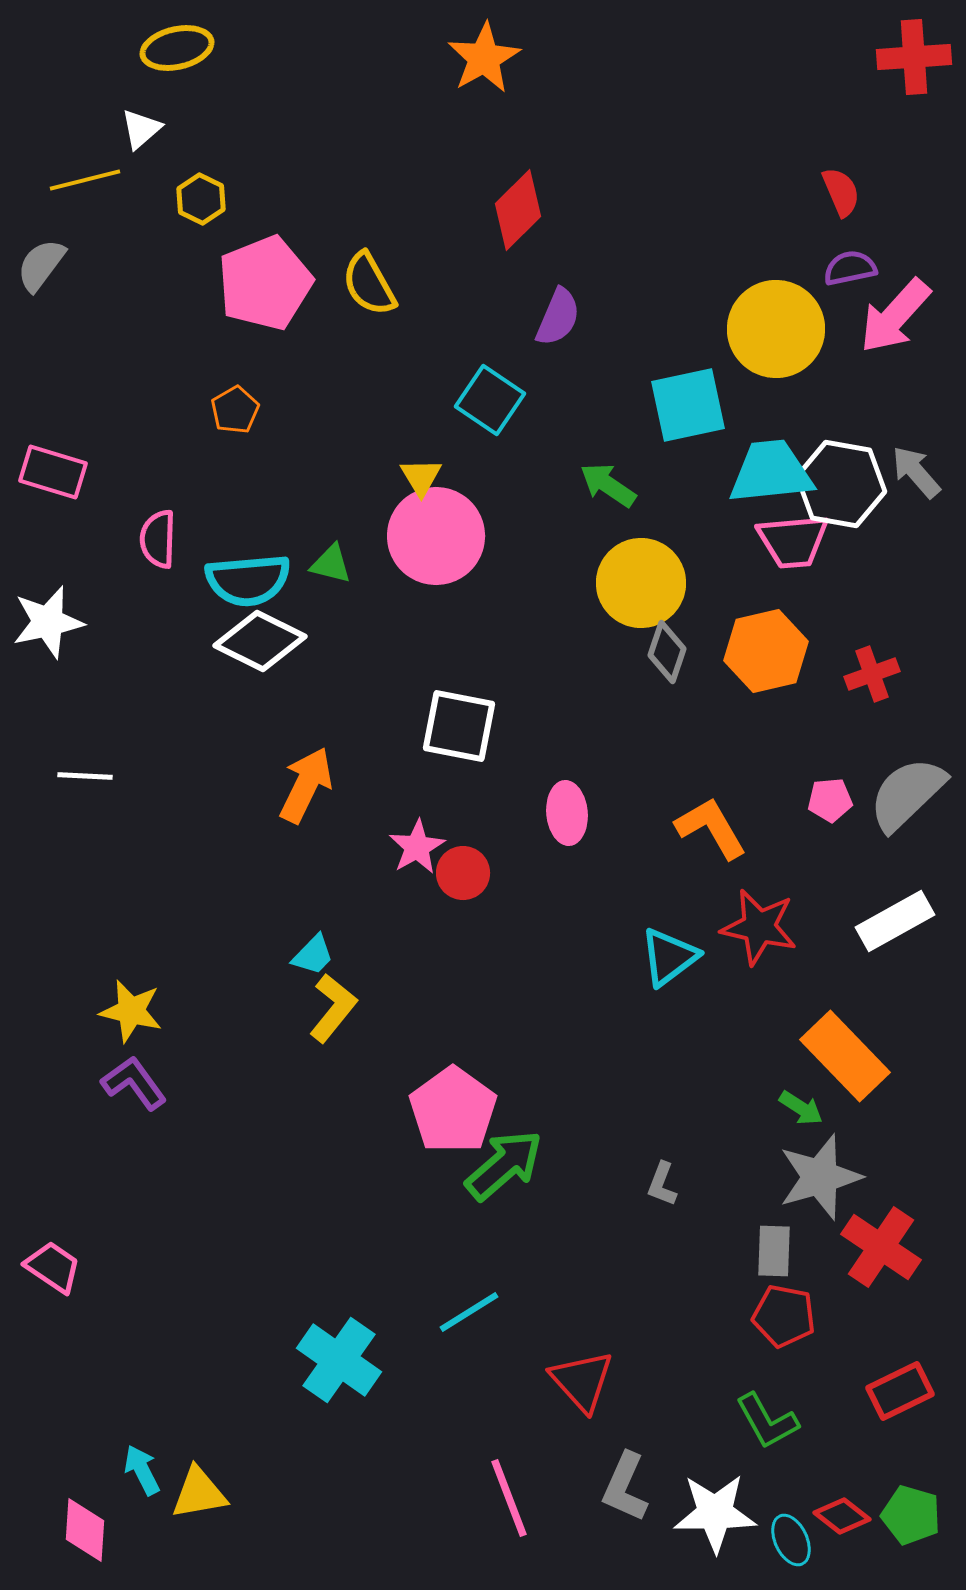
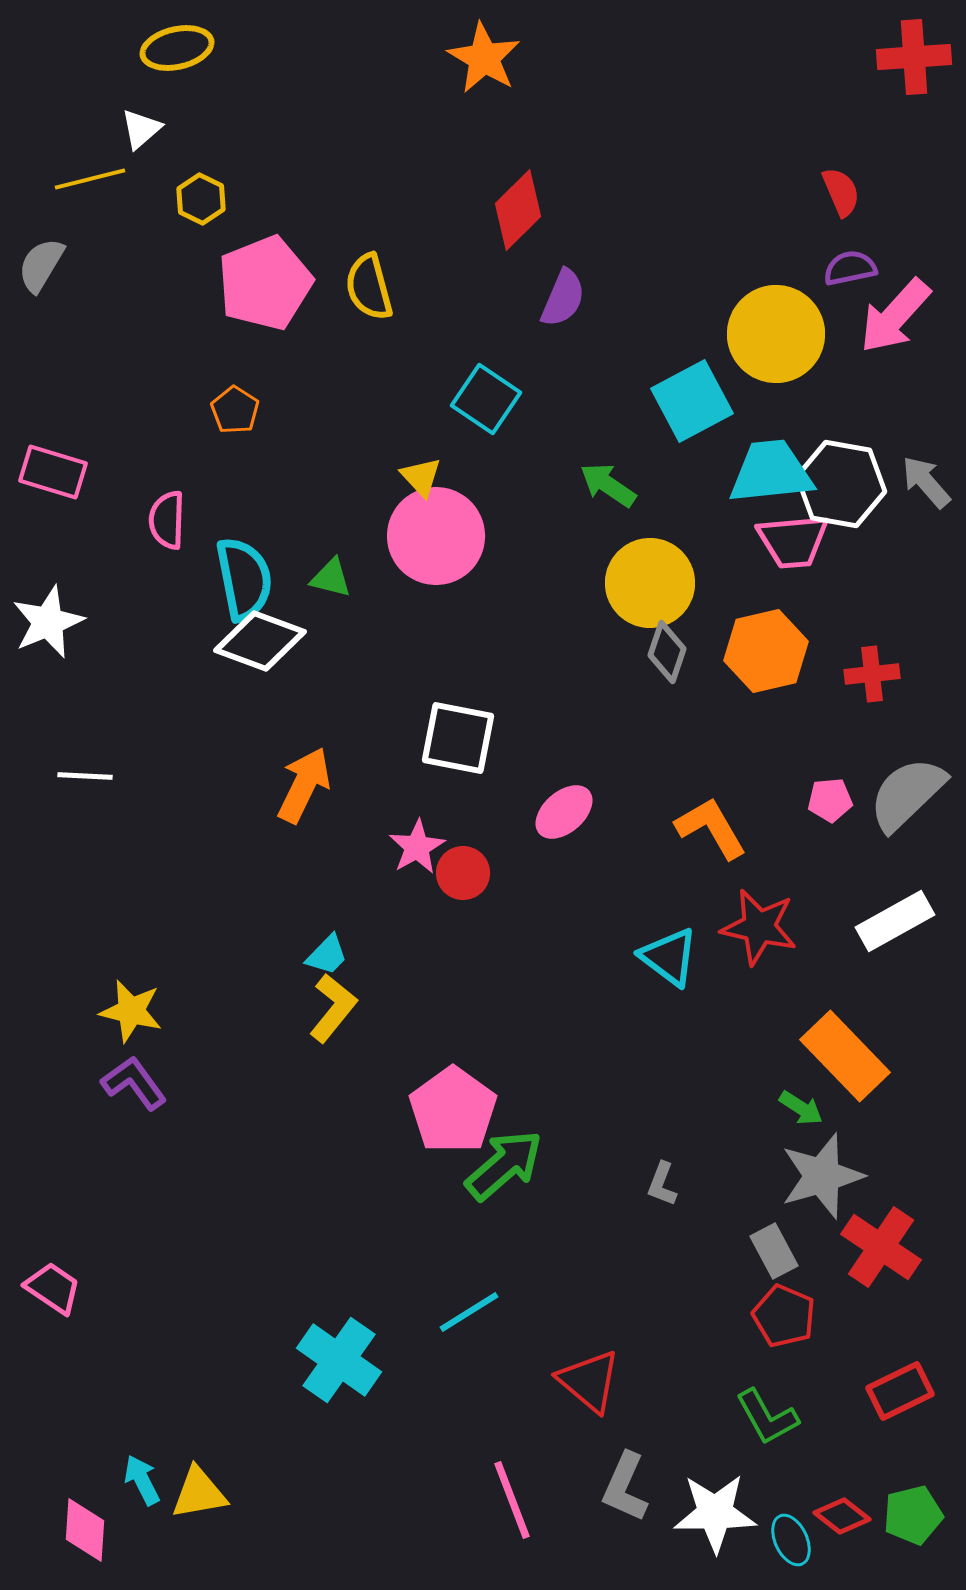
orange star at (484, 58): rotated 12 degrees counterclockwise
yellow line at (85, 180): moved 5 px right, 1 px up
gray semicircle at (41, 265): rotated 6 degrees counterclockwise
yellow semicircle at (369, 284): moved 3 px down; rotated 14 degrees clockwise
purple semicircle at (558, 317): moved 5 px right, 19 px up
yellow circle at (776, 329): moved 5 px down
cyan square at (490, 400): moved 4 px left, 1 px up
cyan square at (688, 405): moved 4 px right, 4 px up; rotated 16 degrees counterclockwise
orange pentagon at (235, 410): rotated 9 degrees counterclockwise
gray arrow at (916, 472): moved 10 px right, 10 px down
yellow triangle at (421, 477): rotated 12 degrees counterclockwise
pink semicircle at (158, 539): moved 9 px right, 19 px up
green triangle at (331, 564): moved 14 px down
cyan semicircle at (248, 580): moved 4 px left, 1 px up; rotated 96 degrees counterclockwise
yellow circle at (641, 583): moved 9 px right
white star at (48, 622): rotated 10 degrees counterclockwise
white diamond at (260, 641): rotated 6 degrees counterclockwise
red cross at (872, 674): rotated 14 degrees clockwise
white square at (459, 726): moved 1 px left, 12 px down
orange arrow at (306, 785): moved 2 px left
pink ellipse at (567, 813): moved 3 px left, 1 px up; rotated 54 degrees clockwise
cyan trapezoid at (313, 955): moved 14 px right
cyan triangle at (669, 957): rotated 46 degrees counterclockwise
gray star at (820, 1177): moved 2 px right, 1 px up
gray rectangle at (774, 1251): rotated 30 degrees counterclockwise
pink trapezoid at (53, 1267): moved 21 px down
red pentagon at (784, 1316): rotated 12 degrees clockwise
red triangle at (582, 1381): moved 7 px right; rotated 8 degrees counterclockwise
green L-shape at (767, 1421): moved 4 px up
cyan arrow at (142, 1470): moved 10 px down
pink line at (509, 1498): moved 3 px right, 2 px down
green pentagon at (911, 1515): moved 2 px right; rotated 30 degrees counterclockwise
